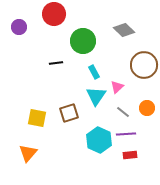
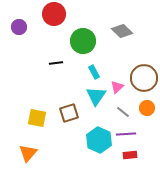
gray diamond: moved 2 px left, 1 px down
brown circle: moved 13 px down
